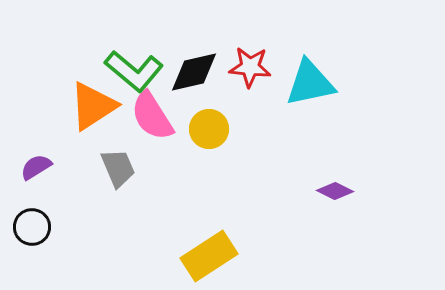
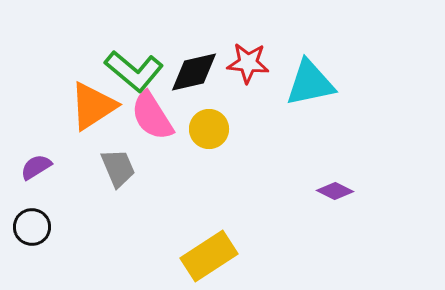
red star: moved 2 px left, 4 px up
